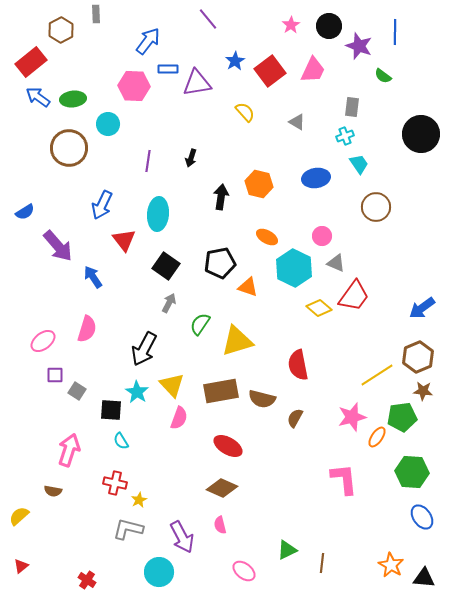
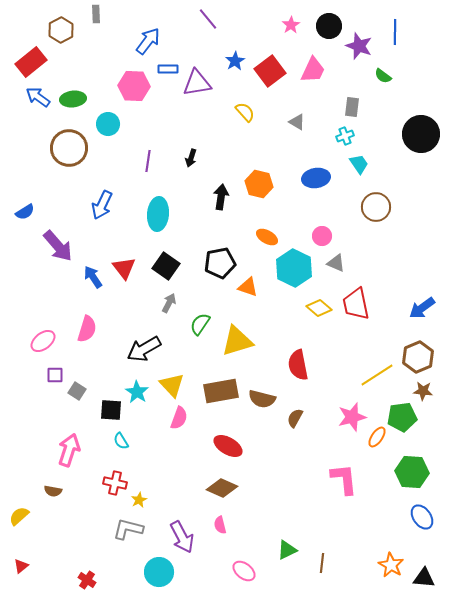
red triangle at (124, 240): moved 28 px down
red trapezoid at (354, 296): moved 2 px right, 8 px down; rotated 132 degrees clockwise
black arrow at (144, 349): rotated 32 degrees clockwise
